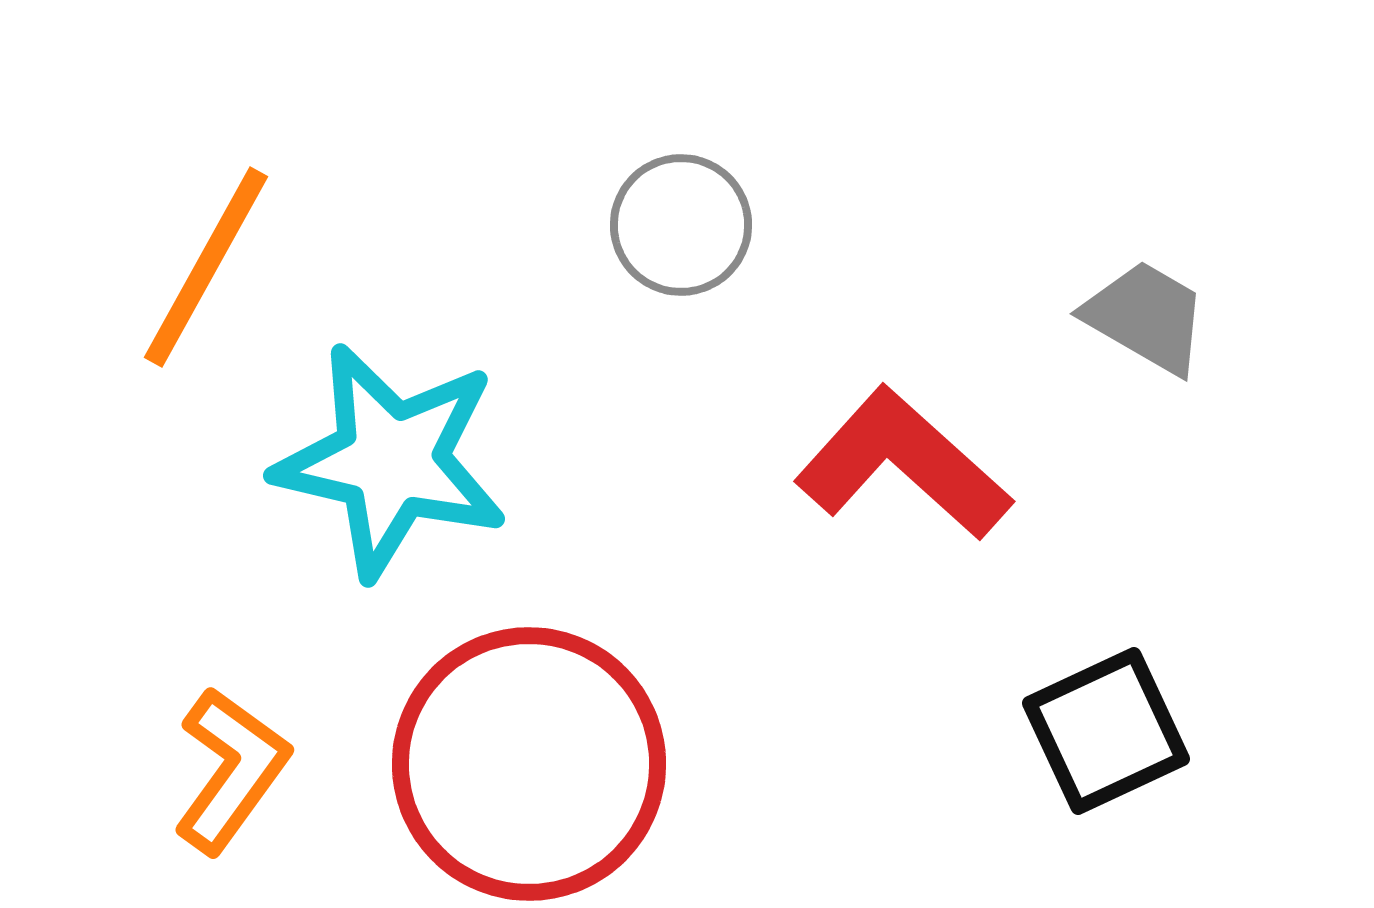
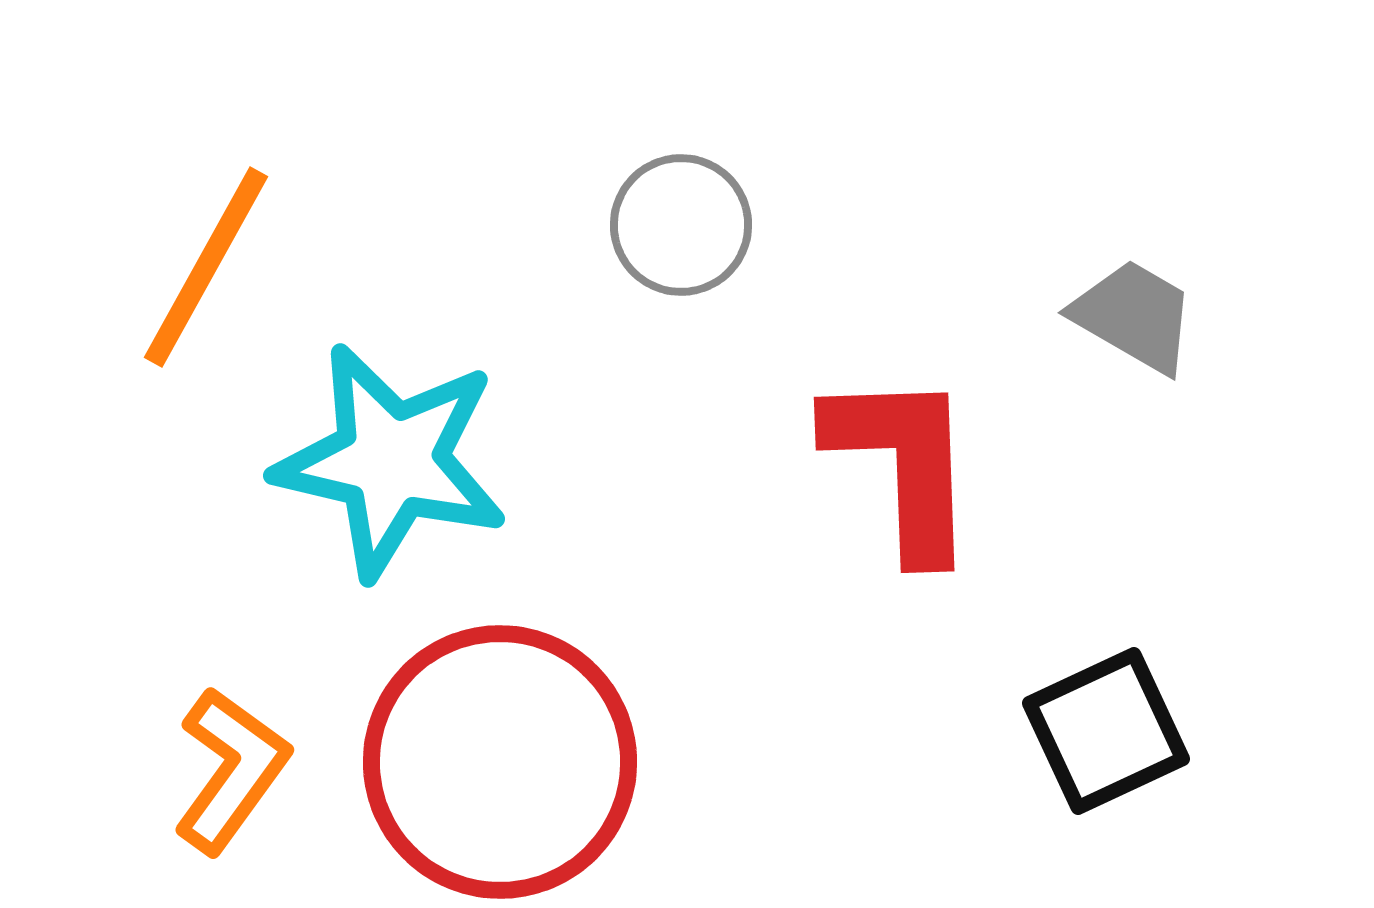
gray trapezoid: moved 12 px left, 1 px up
red L-shape: rotated 46 degrees clockwise
red circle: moved 29 px left, 2 px up
